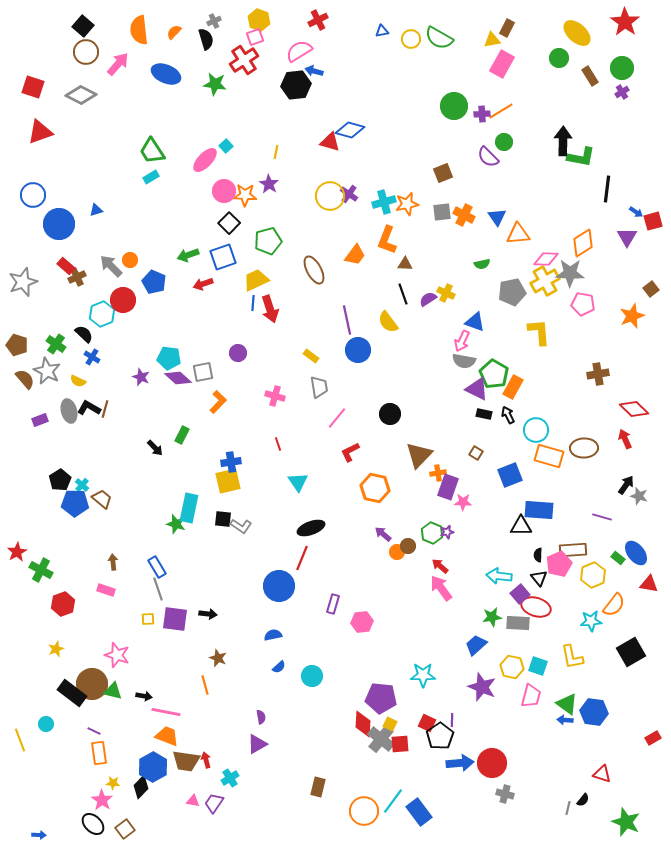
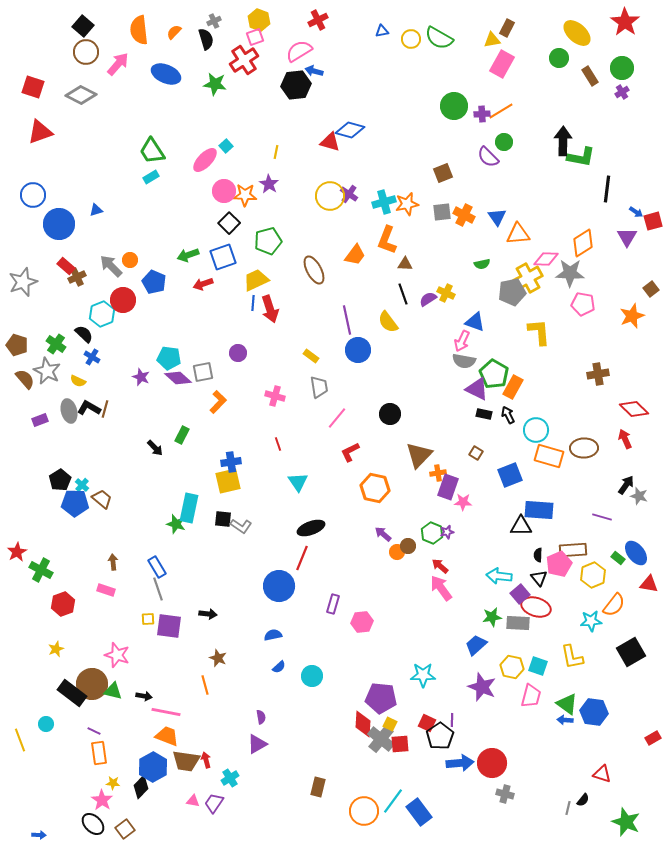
yellow cross at (545, 281): moved 17 px left, 3 px up
purple square at (175, 619): moved 6 px left, 7 px down
